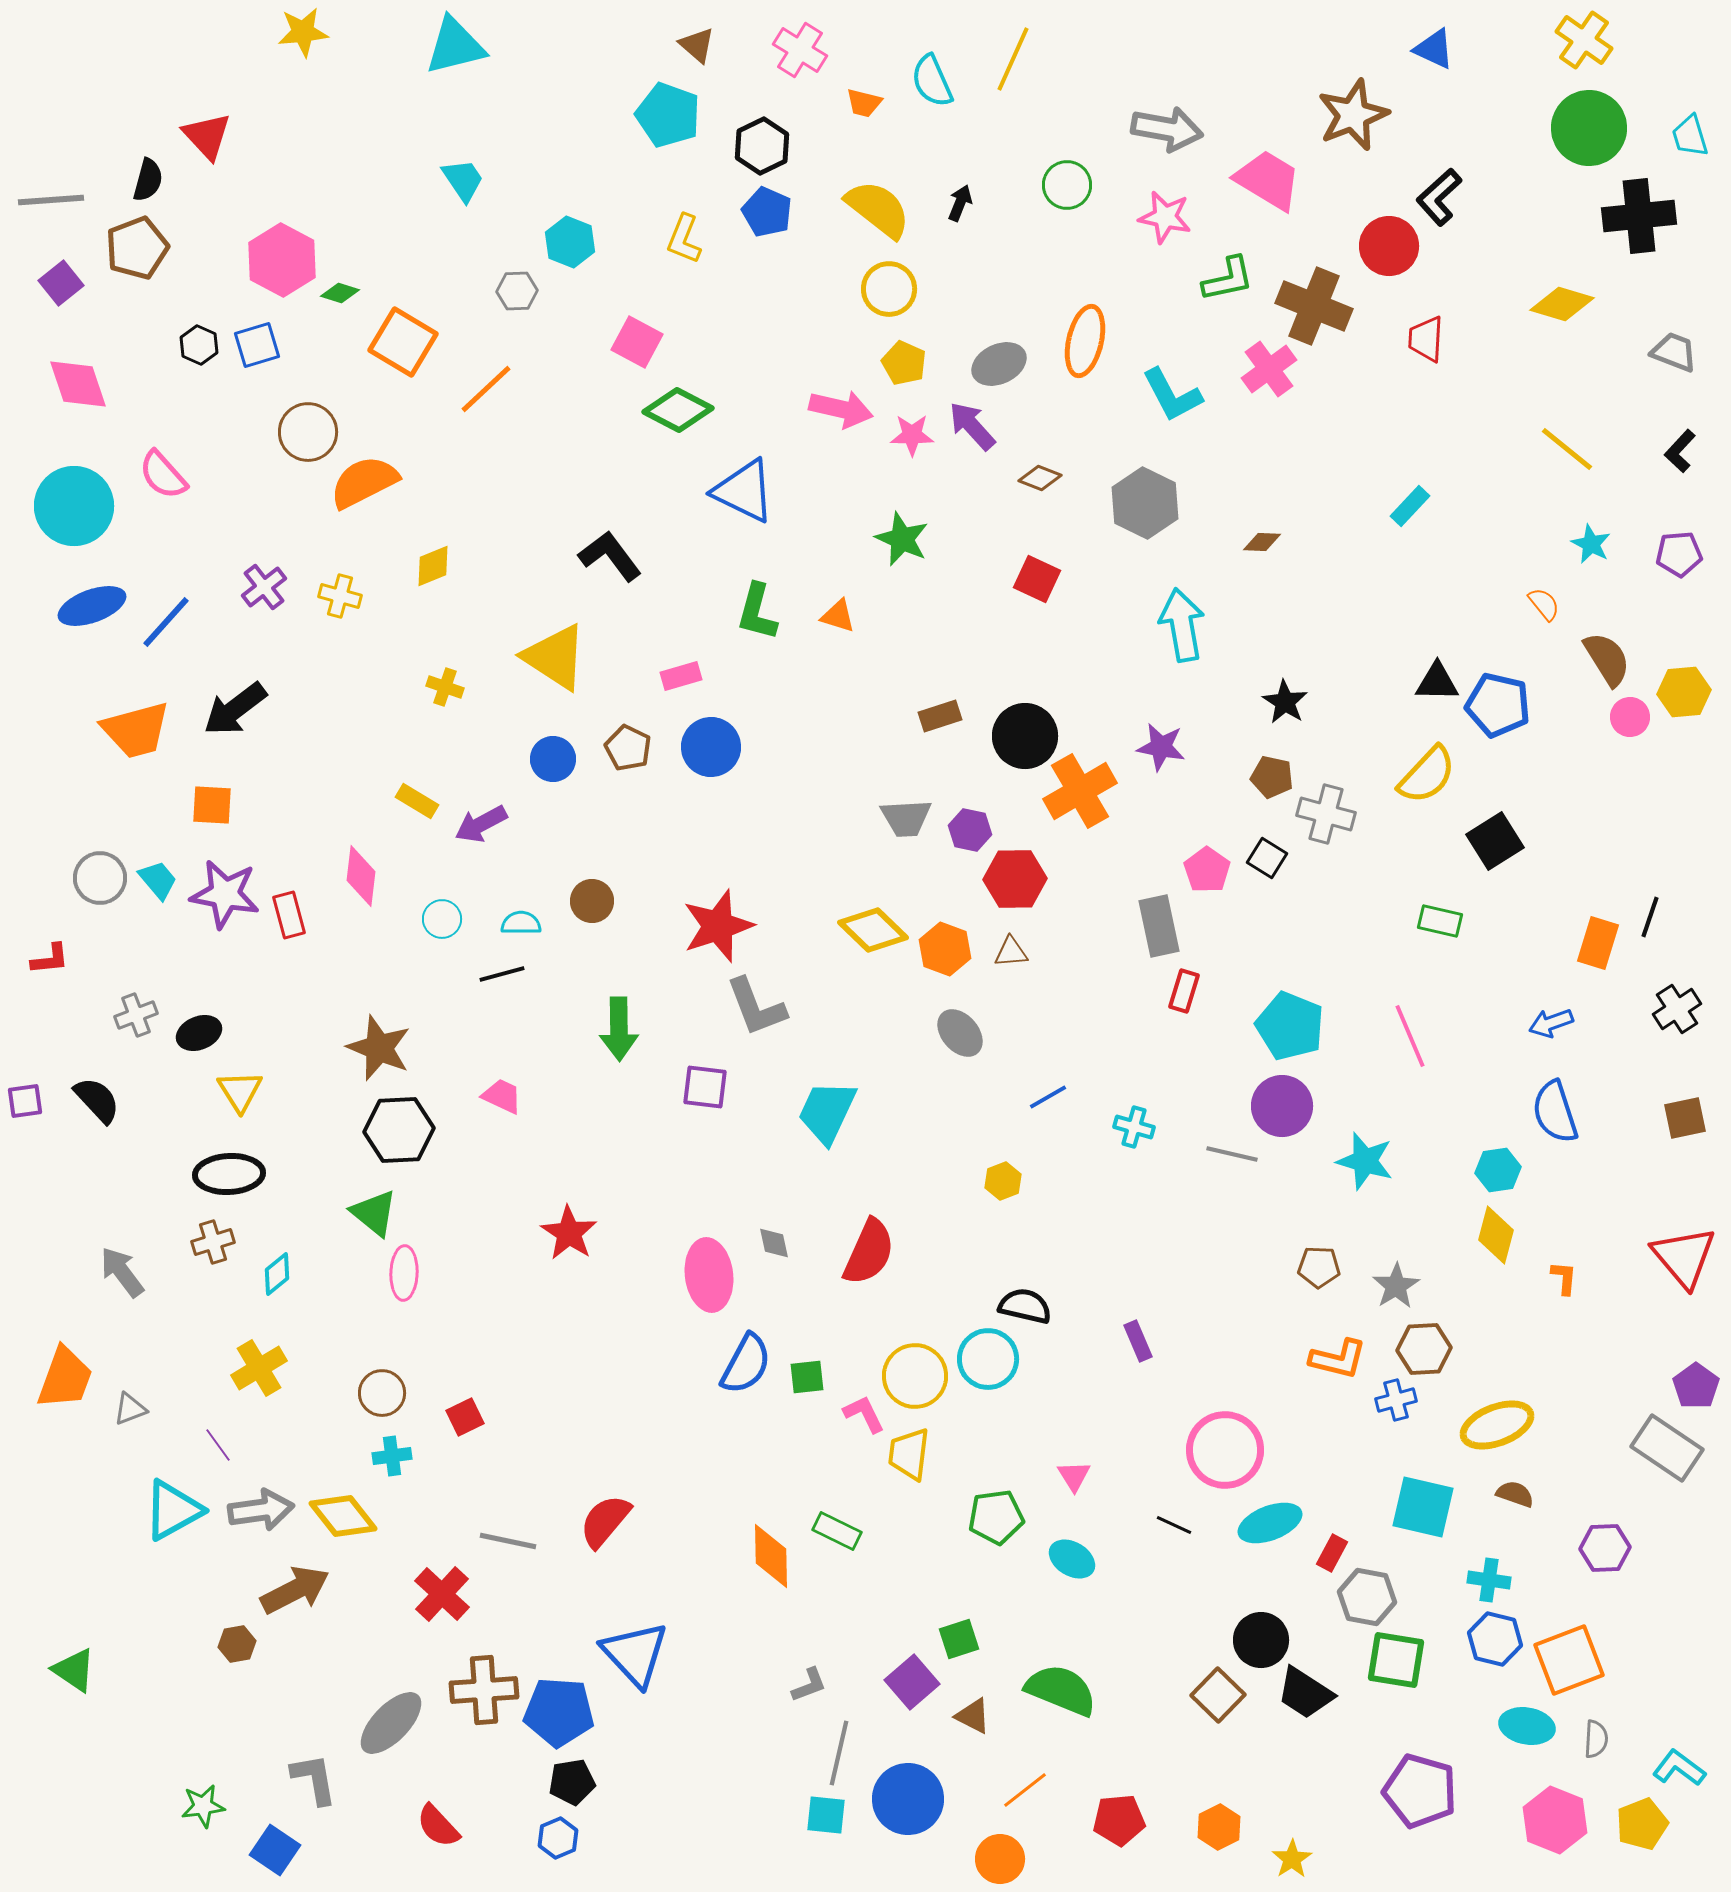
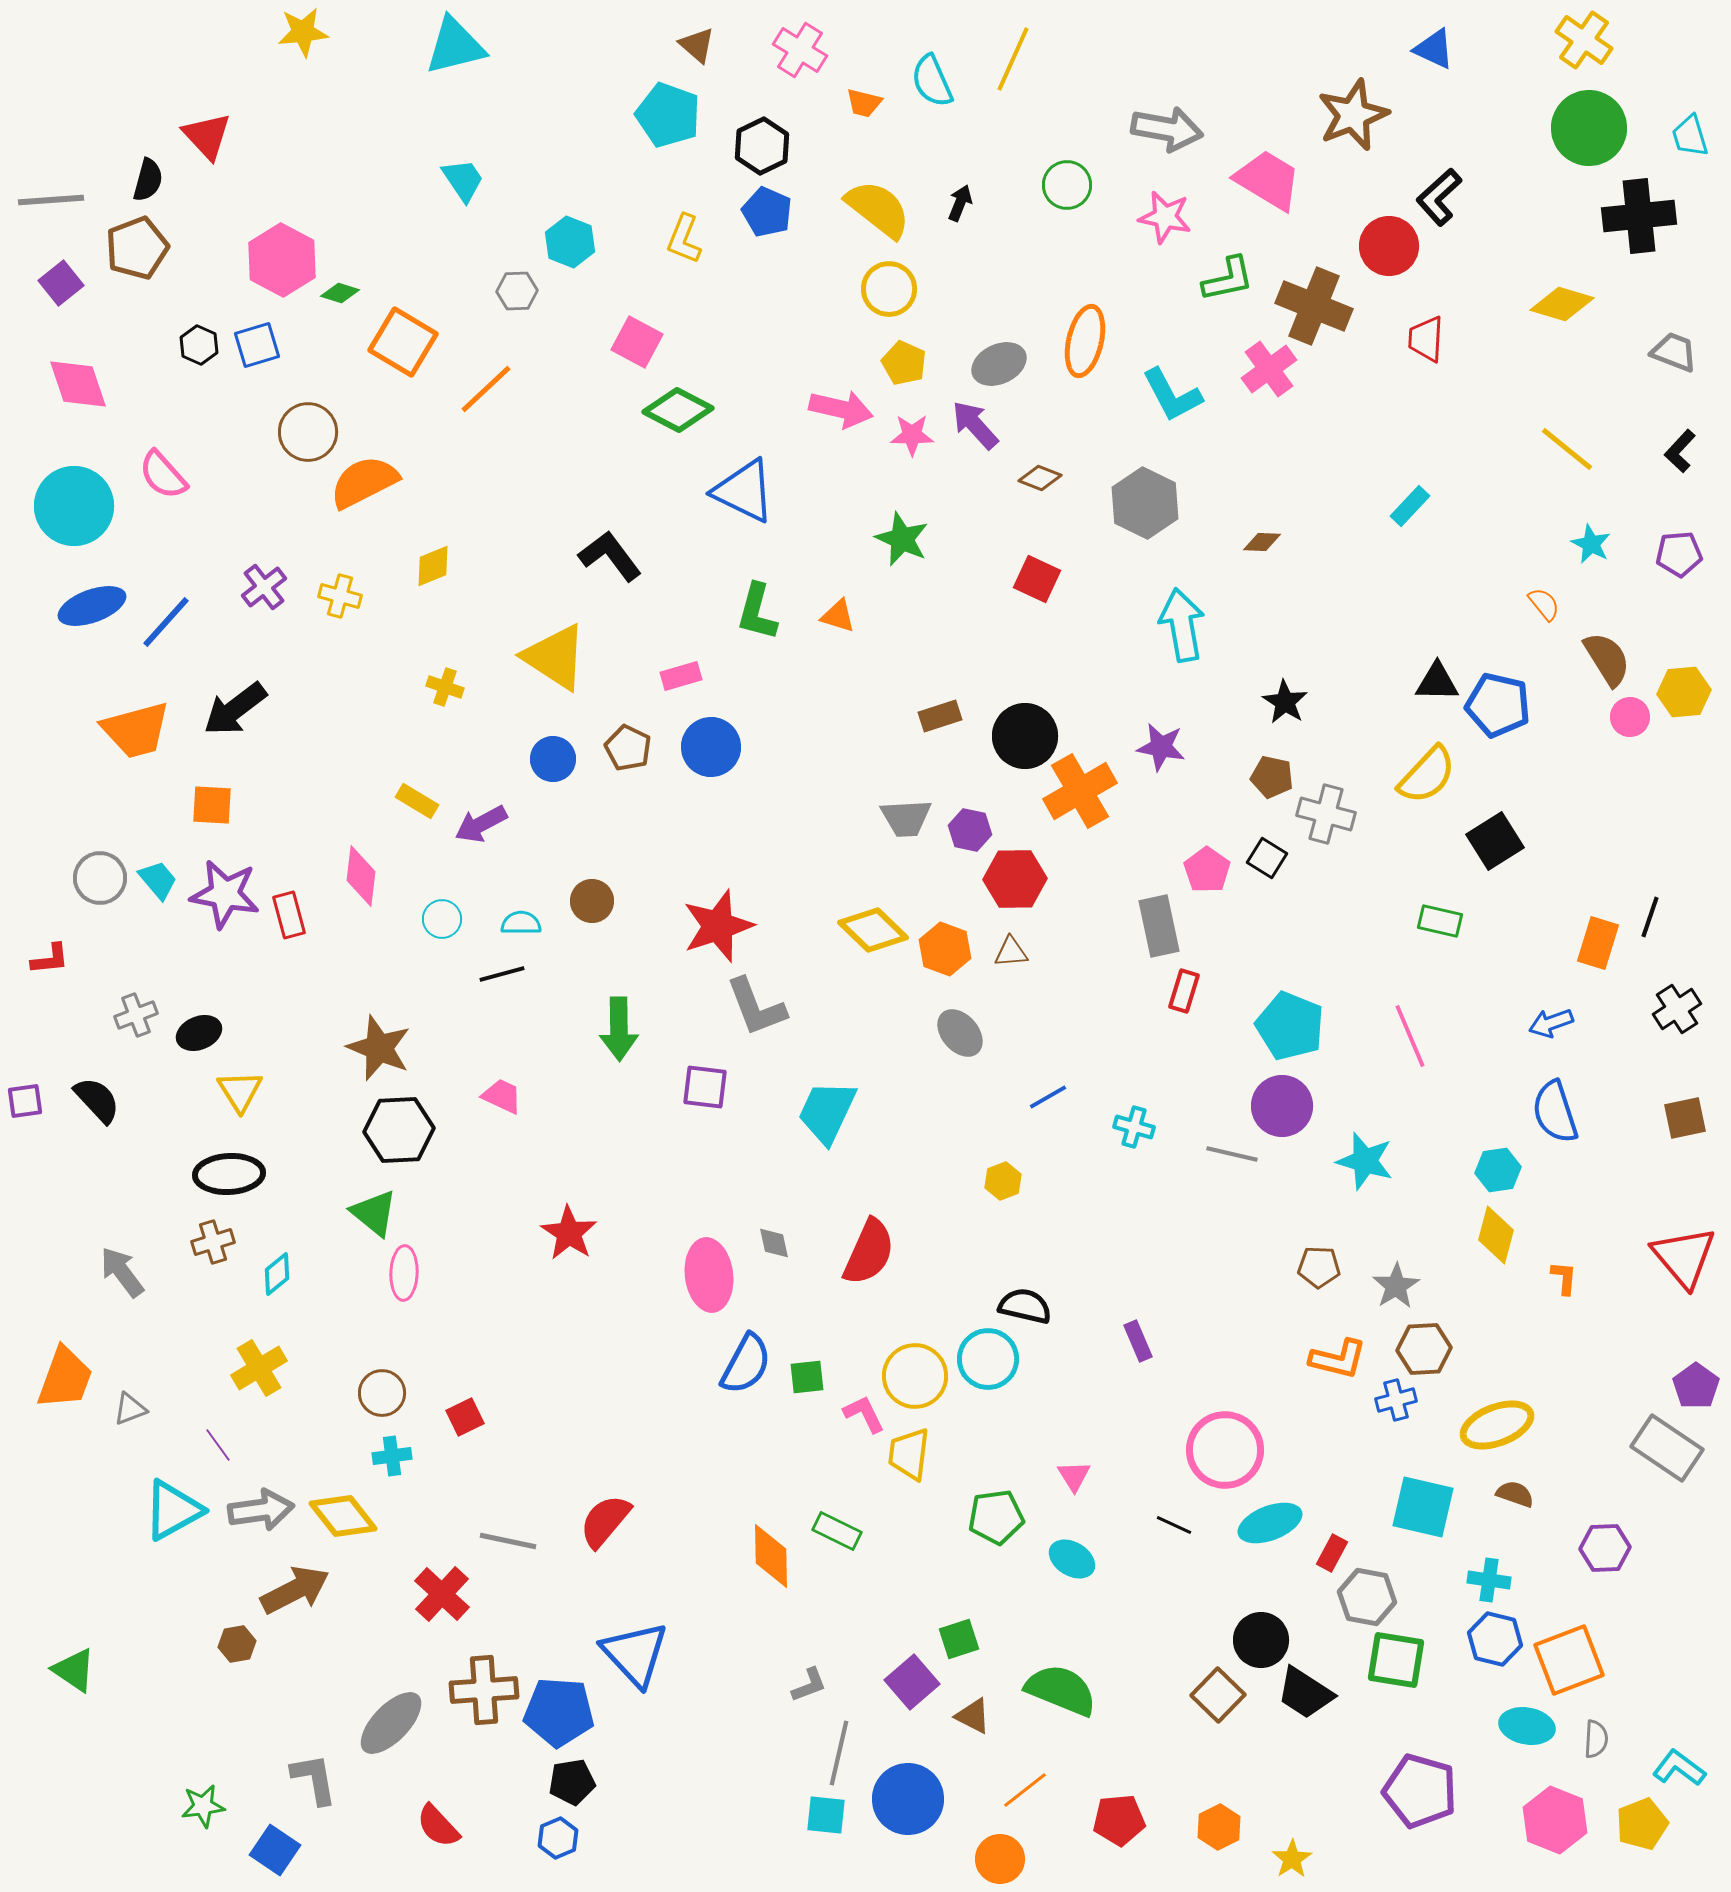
purple arrow at (972, 426): moved 3 px right, 1 px up
